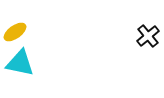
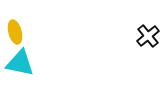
yellow ellipse: rotated 70 degrees counterclockwise
